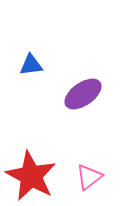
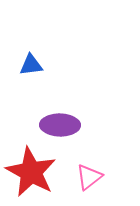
purple ellipse: moved 23 px left, 31 px down; rotated 36 degrees clockwise
red star: moved 4 px up
